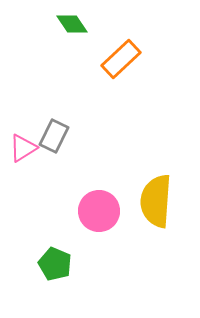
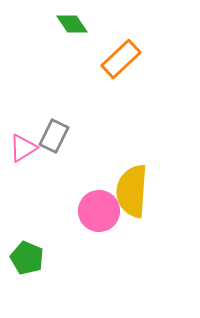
yellow semicircle: moved 24 px left, 10 px up
green pentagon: moved 28 px left, 6 px up
